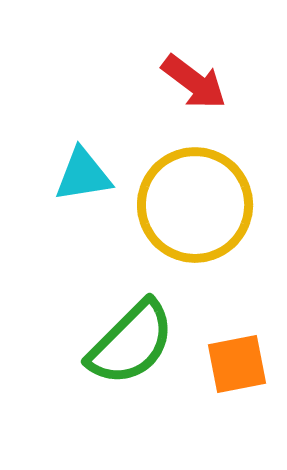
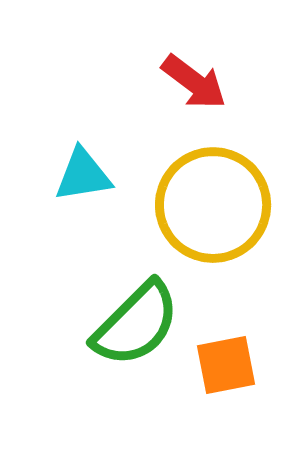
yellow circle: moved 18 px right
green semicircle: moved 5 px right, 19 px up
orange square: moved 11 px left, 1 px down
